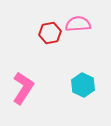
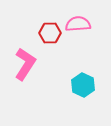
red hexagon: rotated 10 degrees clockwise
pink L-shape: moved 2 px right, 24 px up
